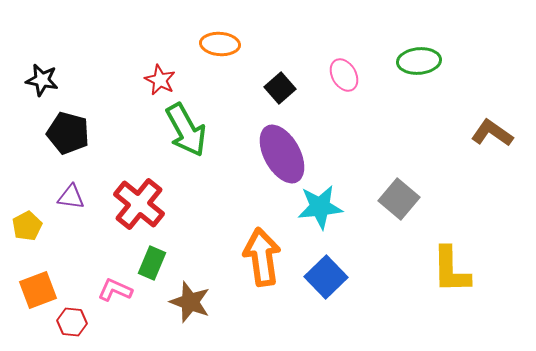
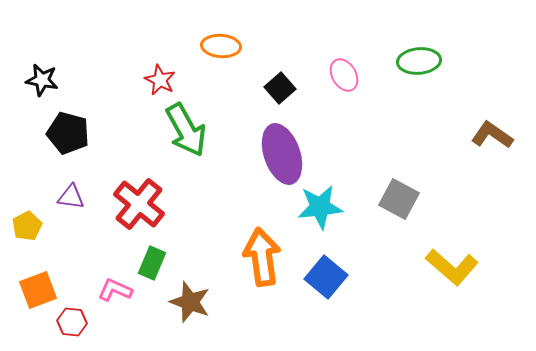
orange ellipse: moved 1 px right, 2 px down
brown L-shape: moved 2 px down
purple ellipse: rotated 10 degrees clockwise
gray square: rotated 12 degrees counterclockwise
yellow L-shape: moved 1 px right, 3 px up; rotated 48 degrees counterclockwise
blue square: rotated 6 degrees counterclockwise
